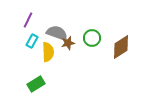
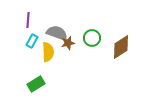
purple line: rotated 21 degrees counterclockwise
